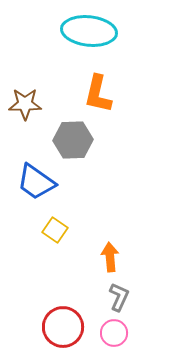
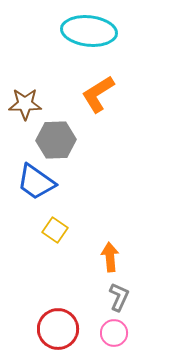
orange L-shape: rotated 45 degrees clockwise
gray hexagon: moved 17 px left
red circle: moved 5 px left, 2 px down
